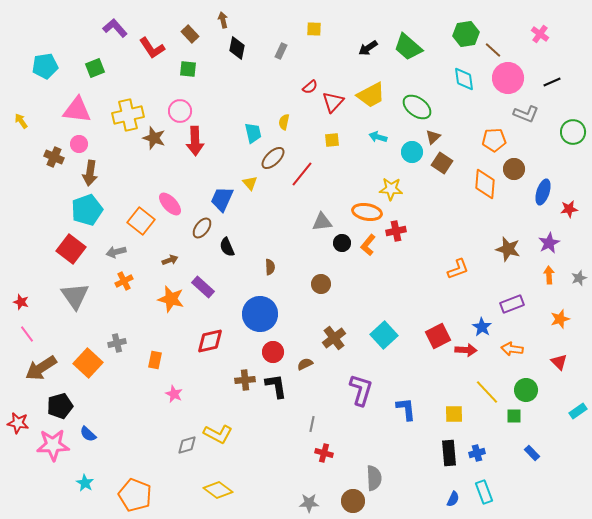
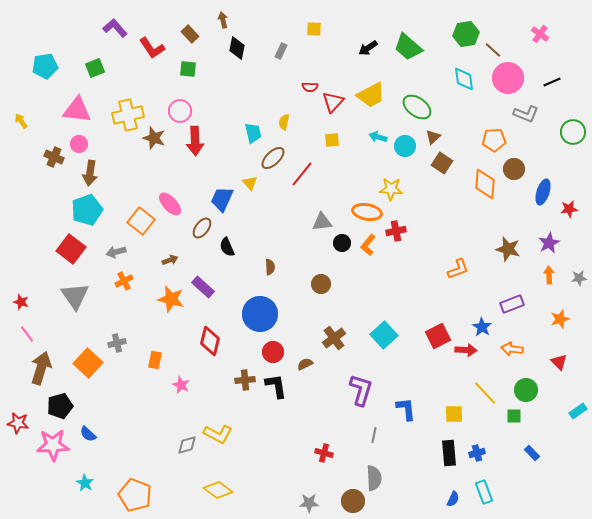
red semicircle at (310, 87): rotated 42 degrees clockwise
cyan circle at (412, 152): moved 7 px left, 6 px up
gray star at (579, 278): rotated 14 degrees clockwise
red diamond at (210, 341): rotated 64 degrees counterclockwise
brown arrow at (41, 368): rotated 140 degrees clockwise
yellow line at (487, 392): moved 2 px left, 1 px down
pink star at (174, 394): moved 7 px right, 9 px up
gray line at (312, 424): moved 62 px right, 11 px down
